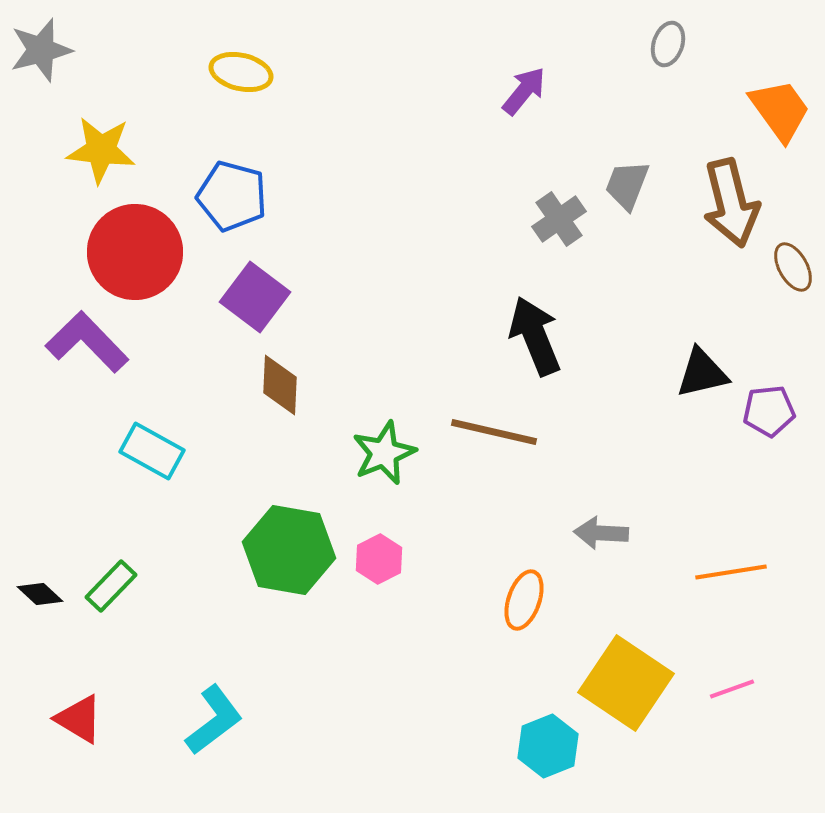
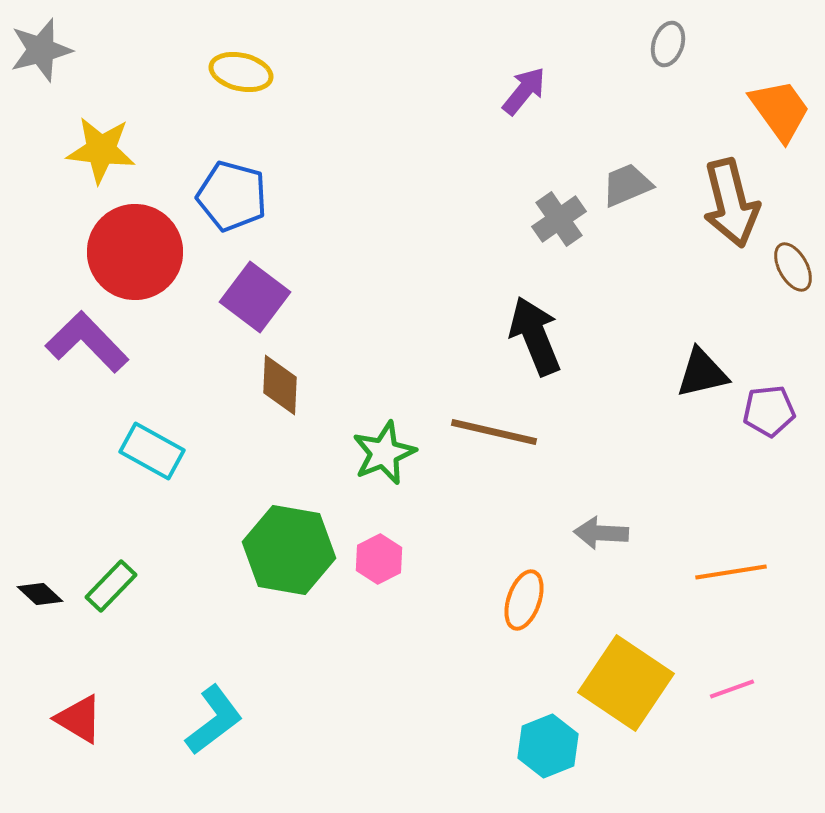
gray trapezoid: rotated 46 degrees clockwise
